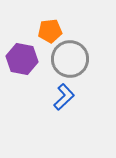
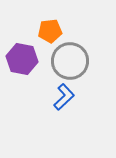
gray circle: moved 2 px down
